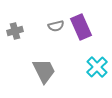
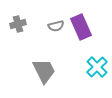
gray cross: moved 3 px right, 7 px up
